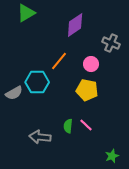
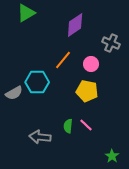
orange line: moved 4 px right, 1 px up
yellow pentagon: moved 1 px down
green star: rotated 16 degrees counterclockwise
